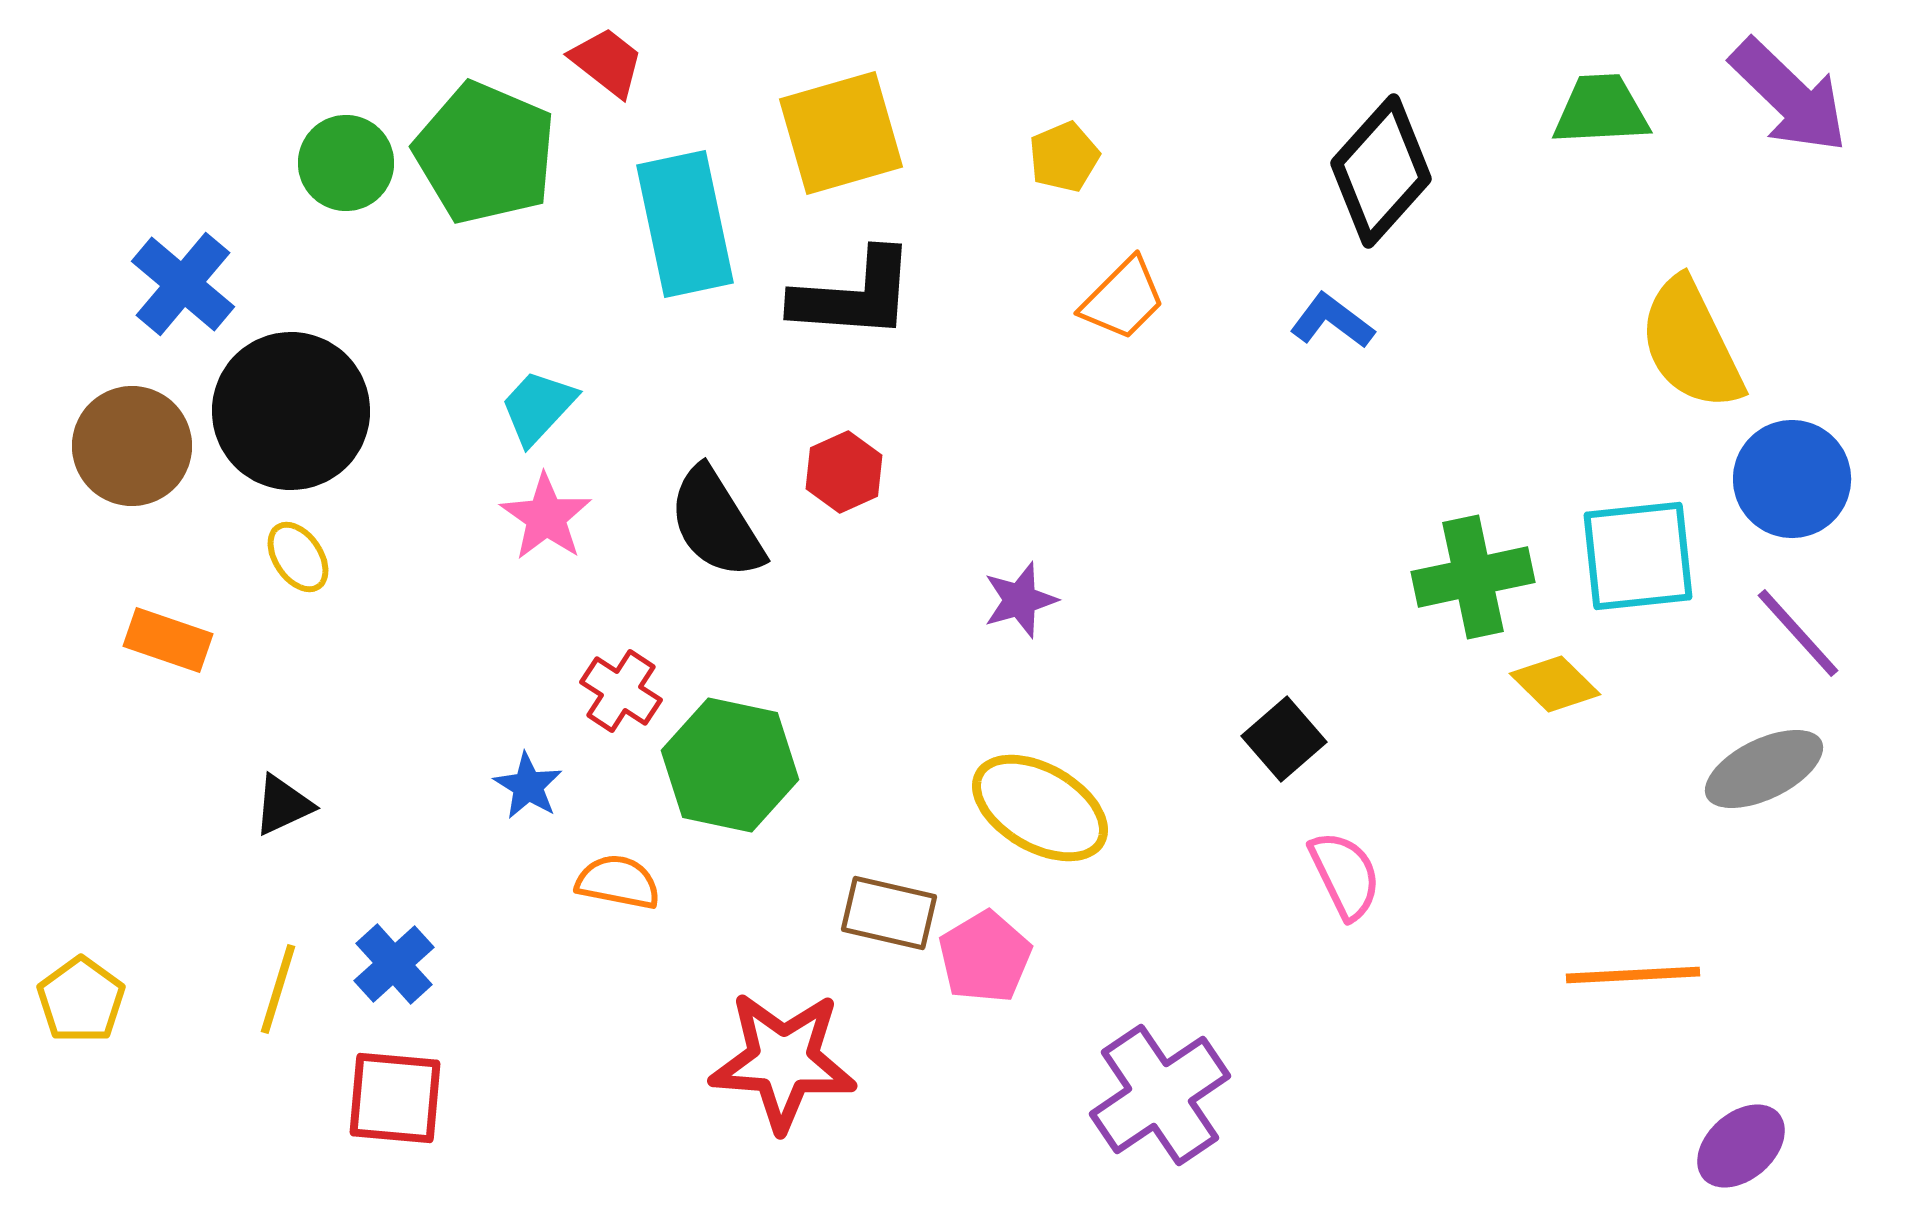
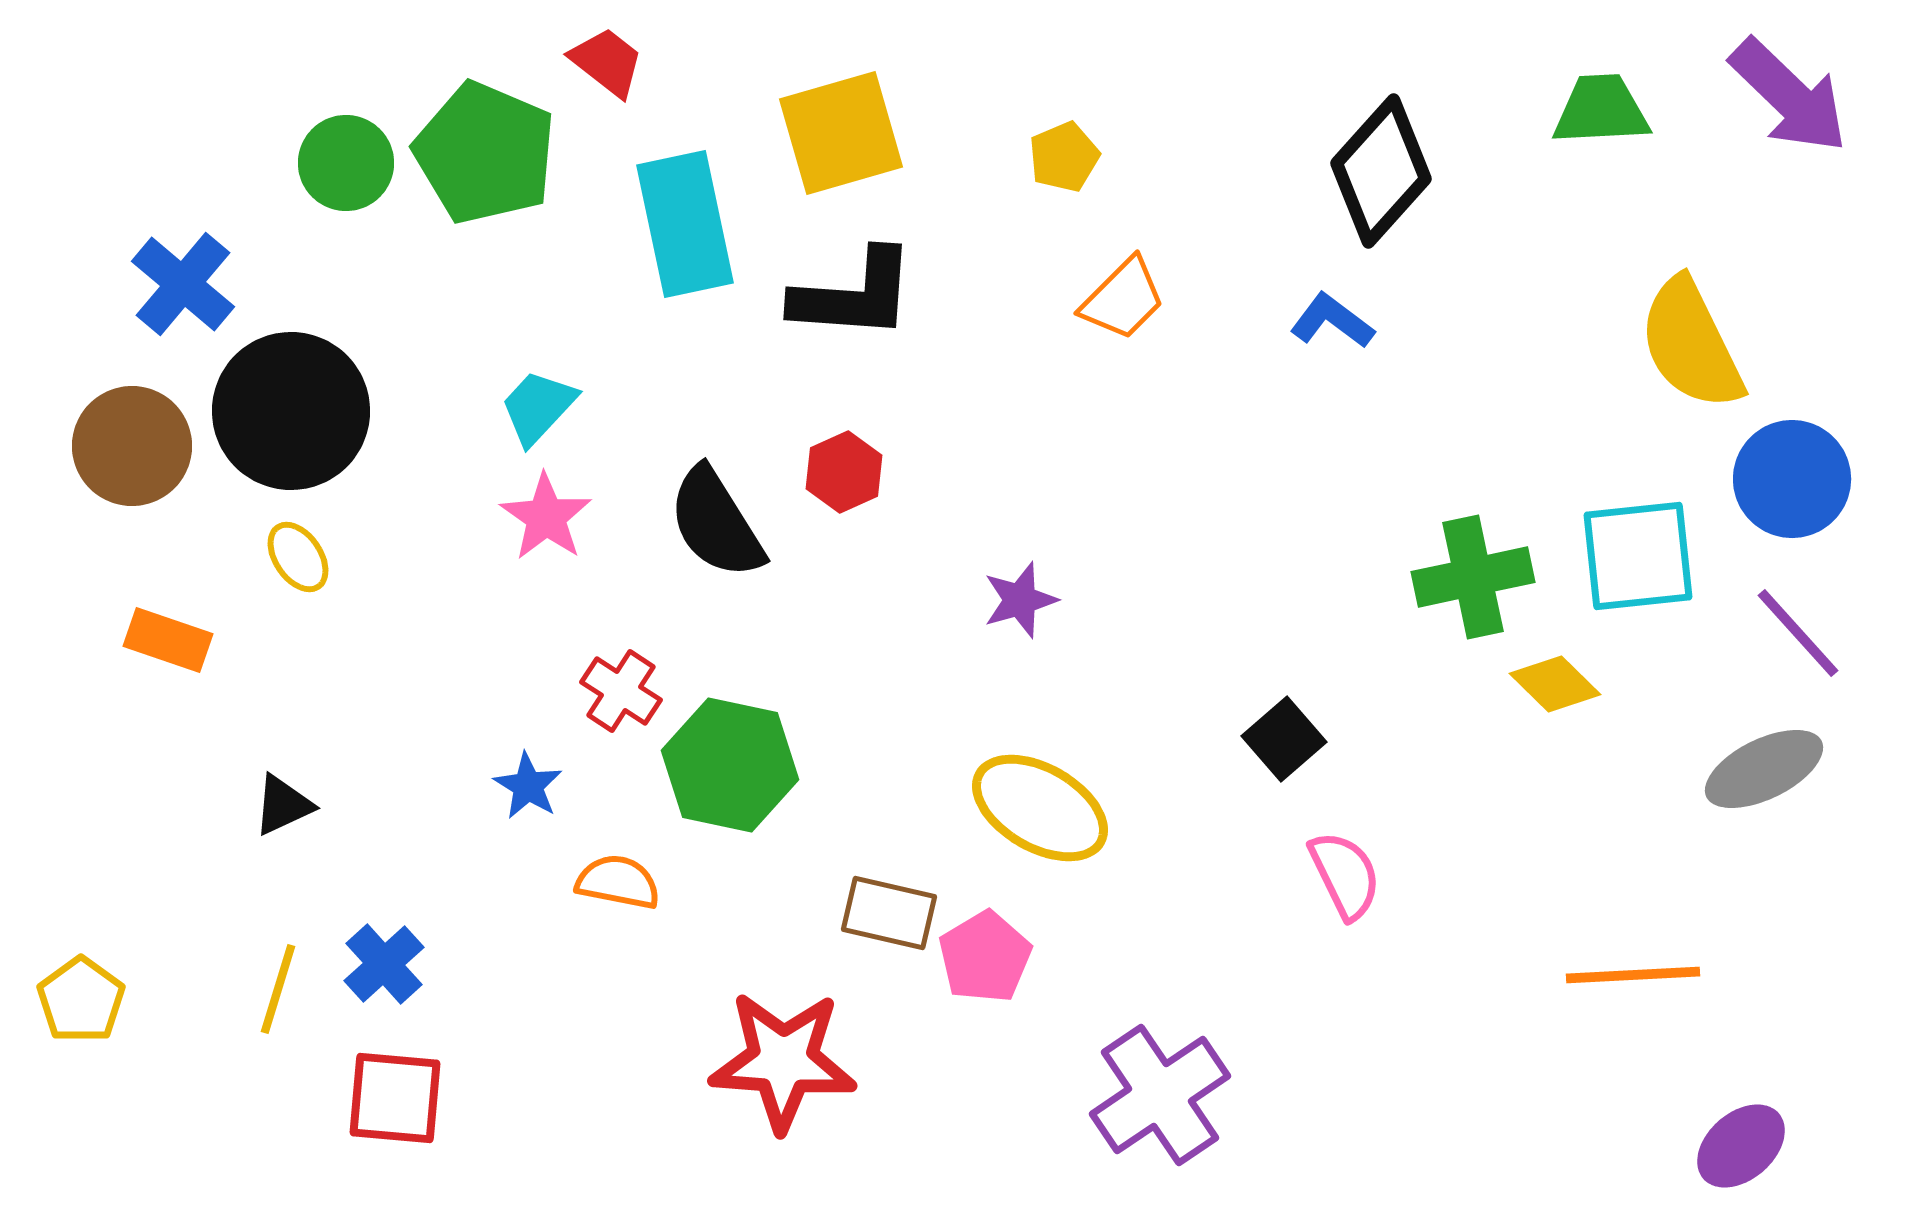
blue cross at (394, 964): moved 10 px left
